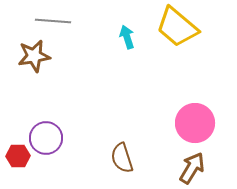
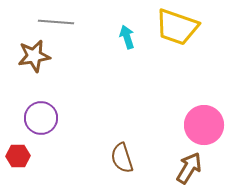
gray line: moved 3 px right, 1 px down
yellow trapezoid: rotated 21 degrees counterclockwise
pink circle: moved 9 px right, 2 px down
purple circle: moved 5 px left, 20 px up
brown arrow: moved 3 px left
